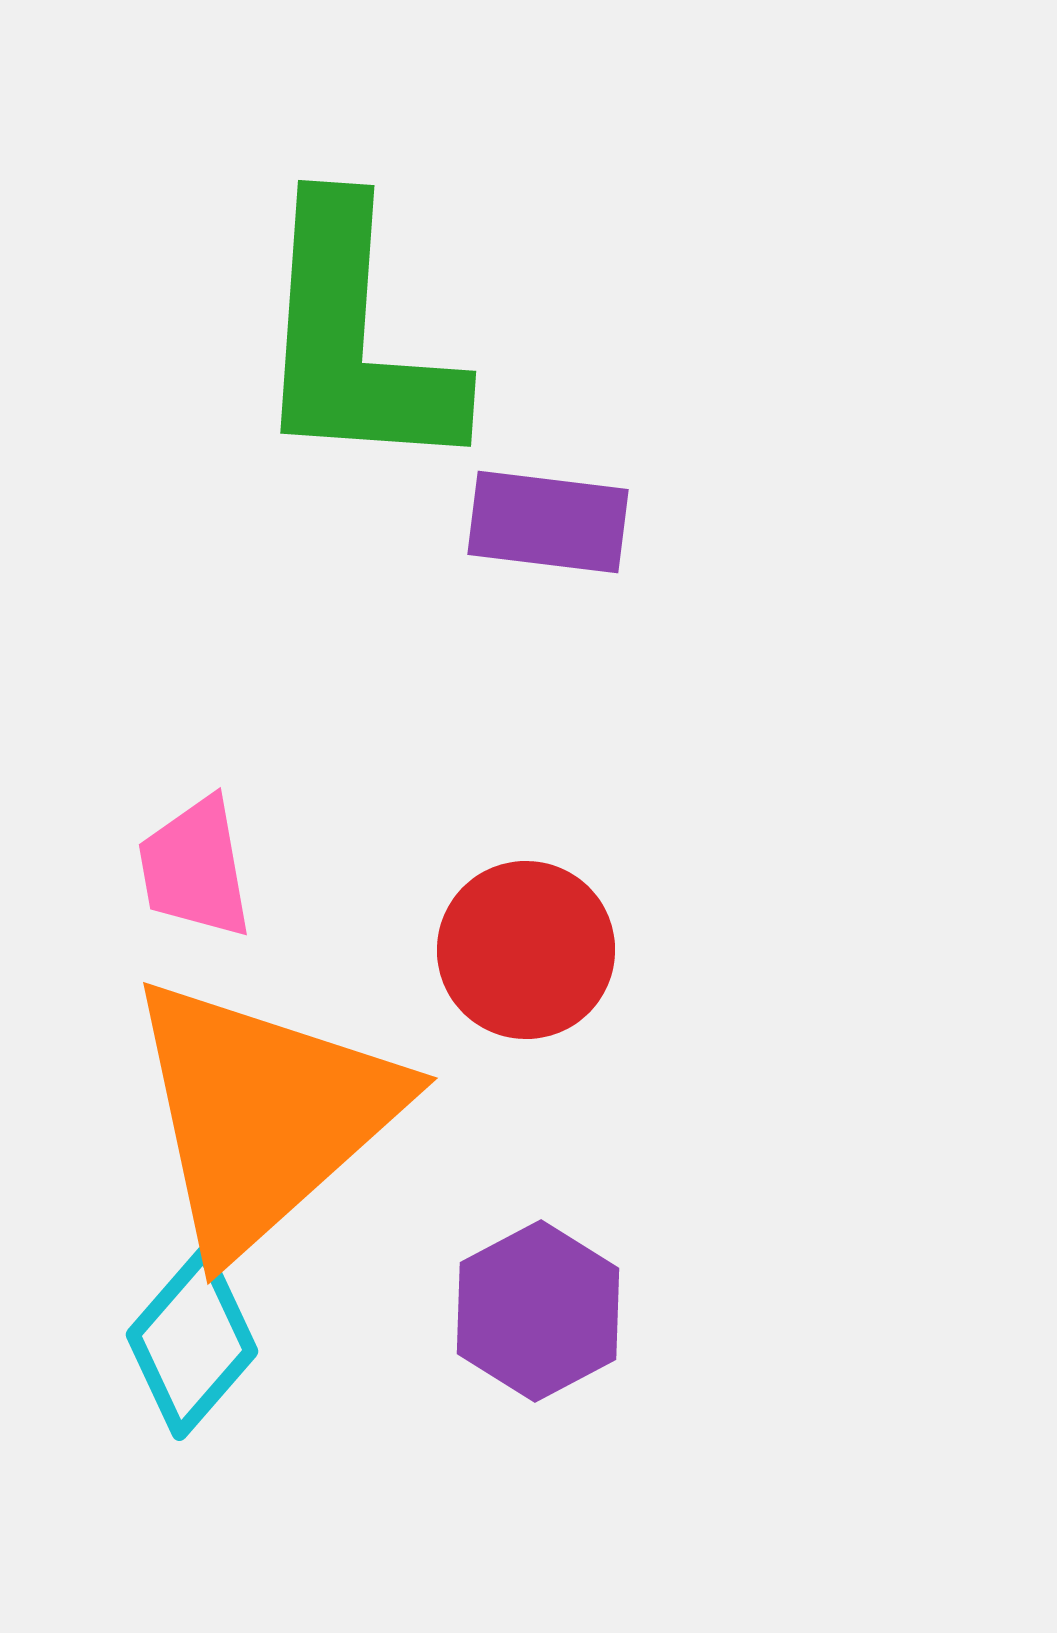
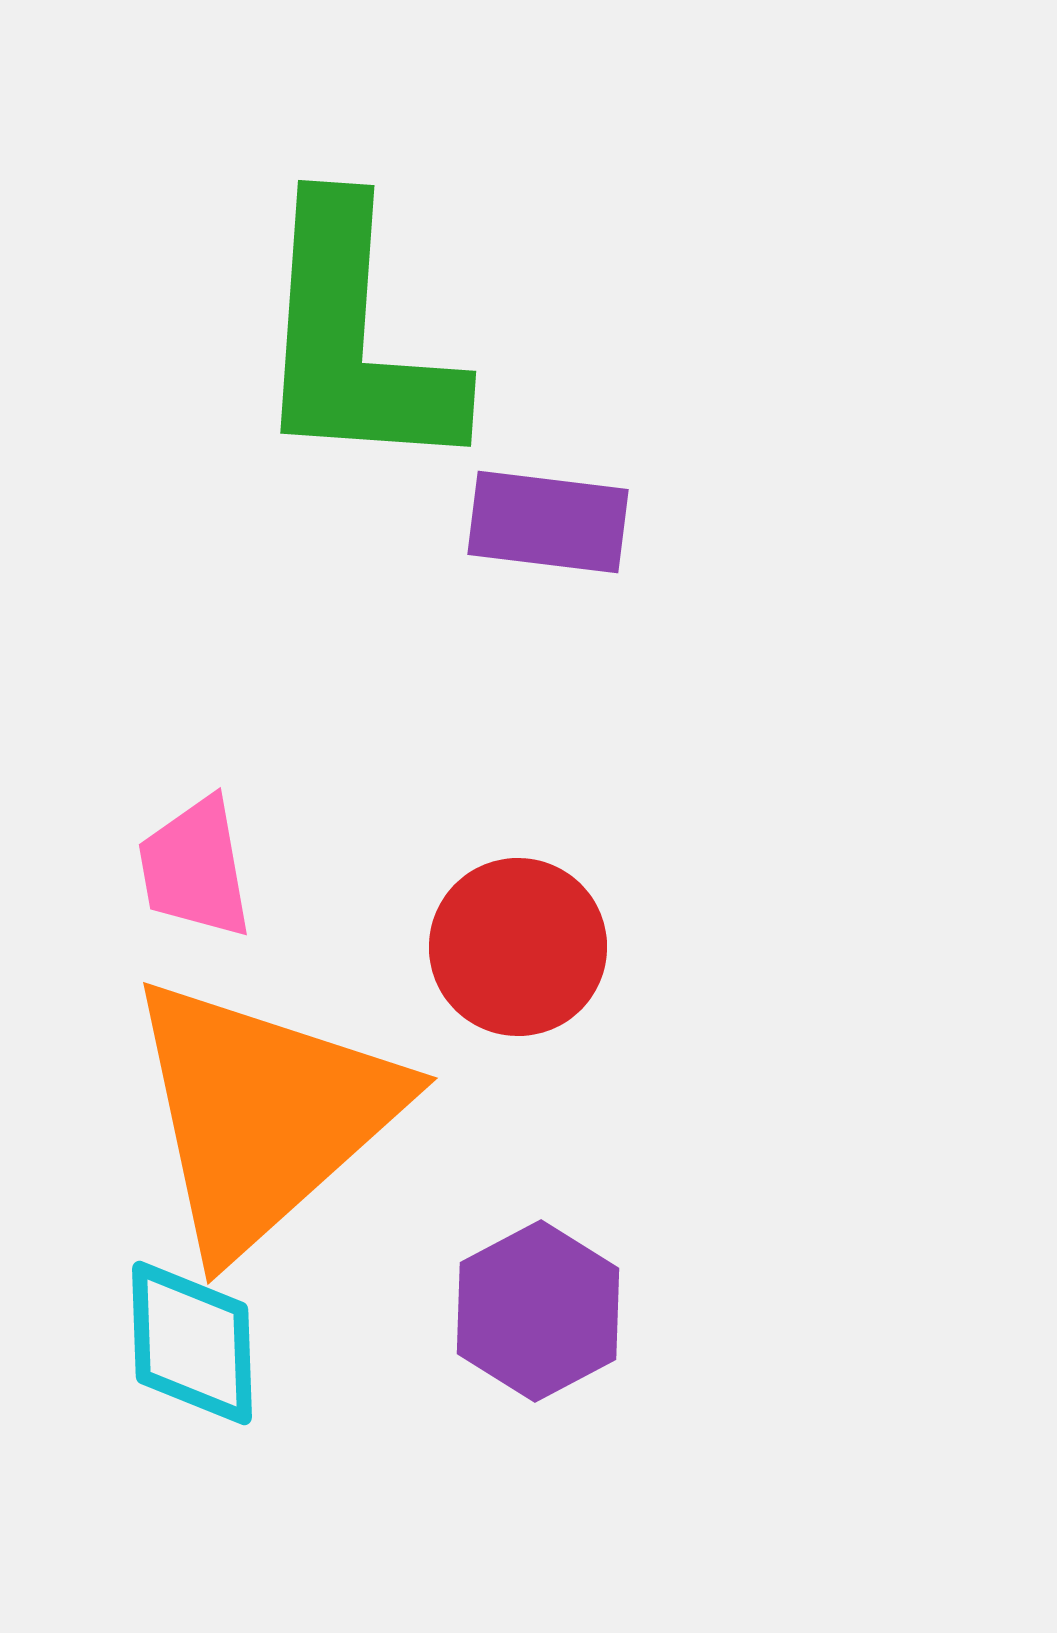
red circle: moved 8 px left, 3 px up
cyan diamond: rotated 43 degrees counterclockwise
